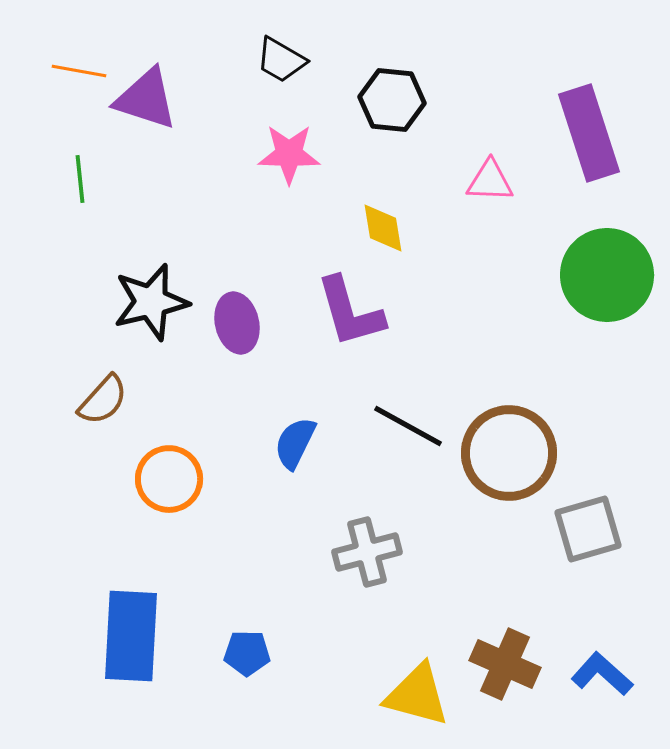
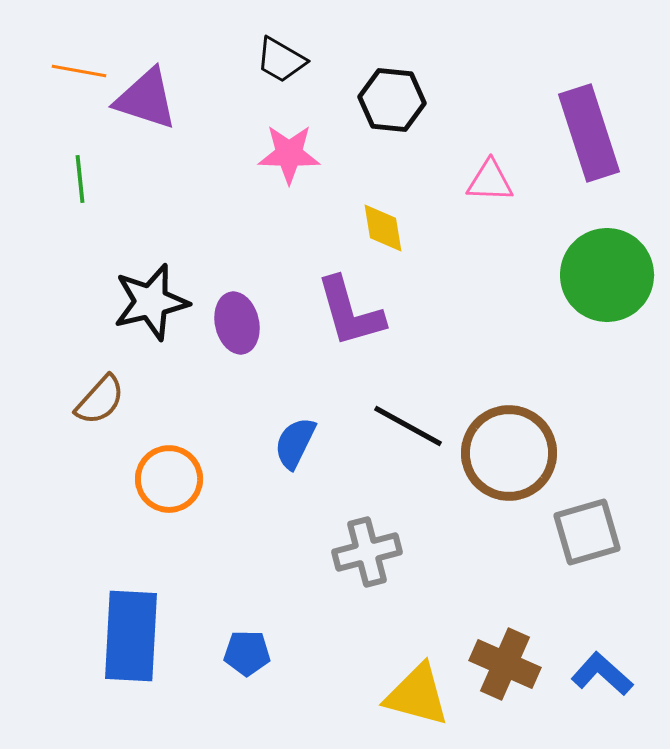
brown semicircle: moved 3 px left
gray square: moved 1 px left, 3 px down
